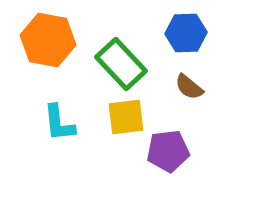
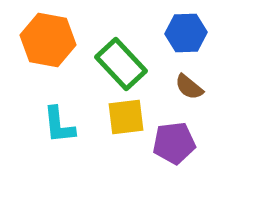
cyan L-shape: moved 2 px down
purple pentagon: moved 6 px right, 8 px up
